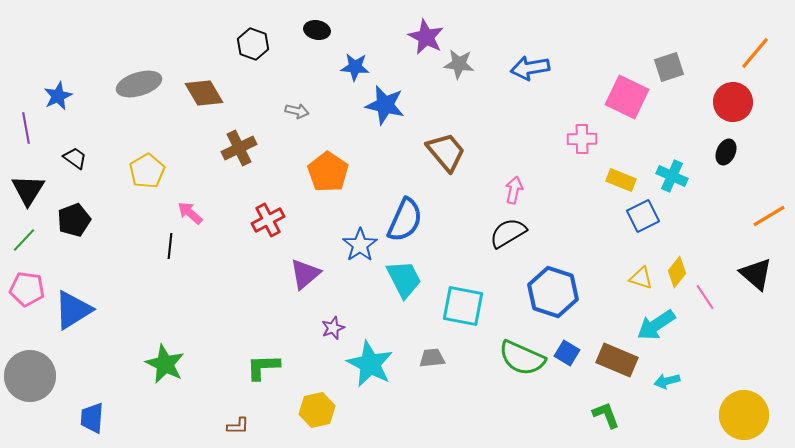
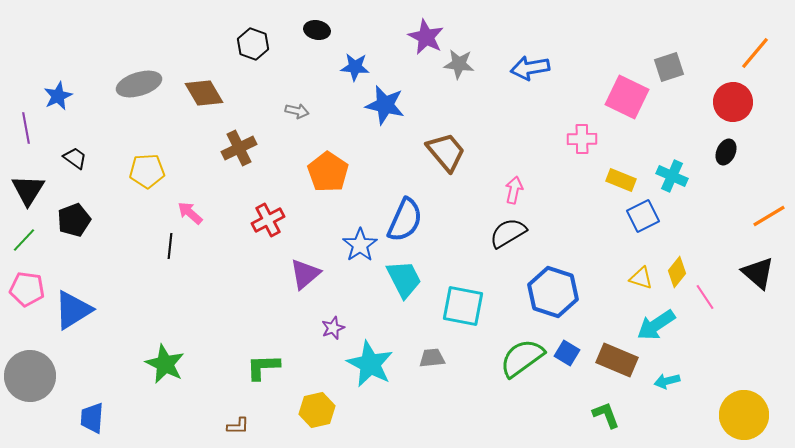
yellow pentagon at (147, 171): rotated 28 degrees clockwise
black triangle at (756, 274): moved 2 px right, 1 px up
green semicircle at (522, 358): rotated 120 degrees clockwise
